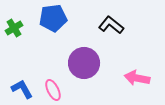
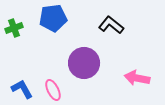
green cross: rotated 12 degrees clockwise
